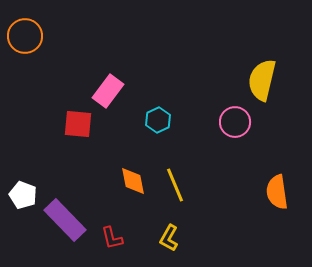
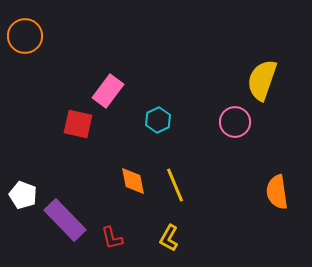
yellow semicircle: rotated 6 degrees clockwise
red square: rotated 8 degrees clockwise
